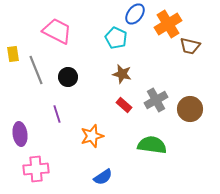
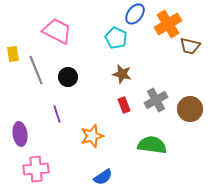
red rectangle: rotated 28 degrees clockwise
